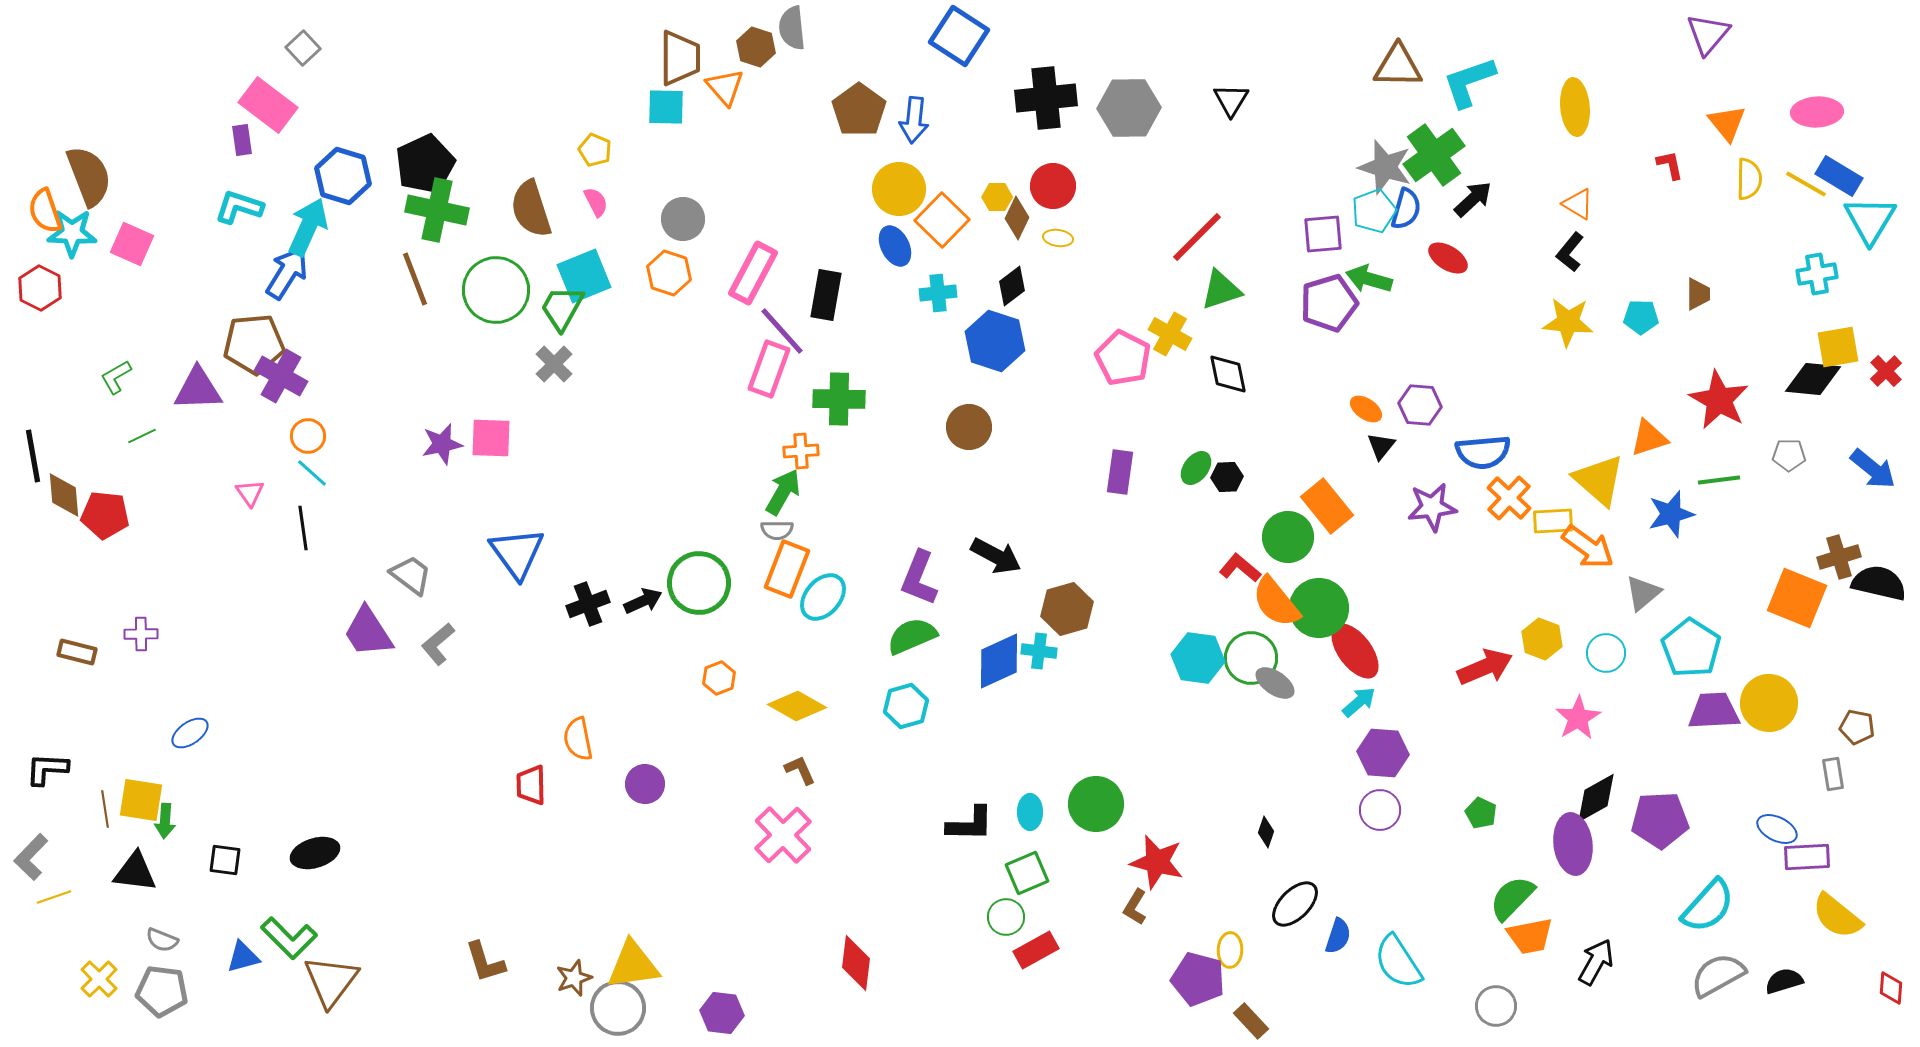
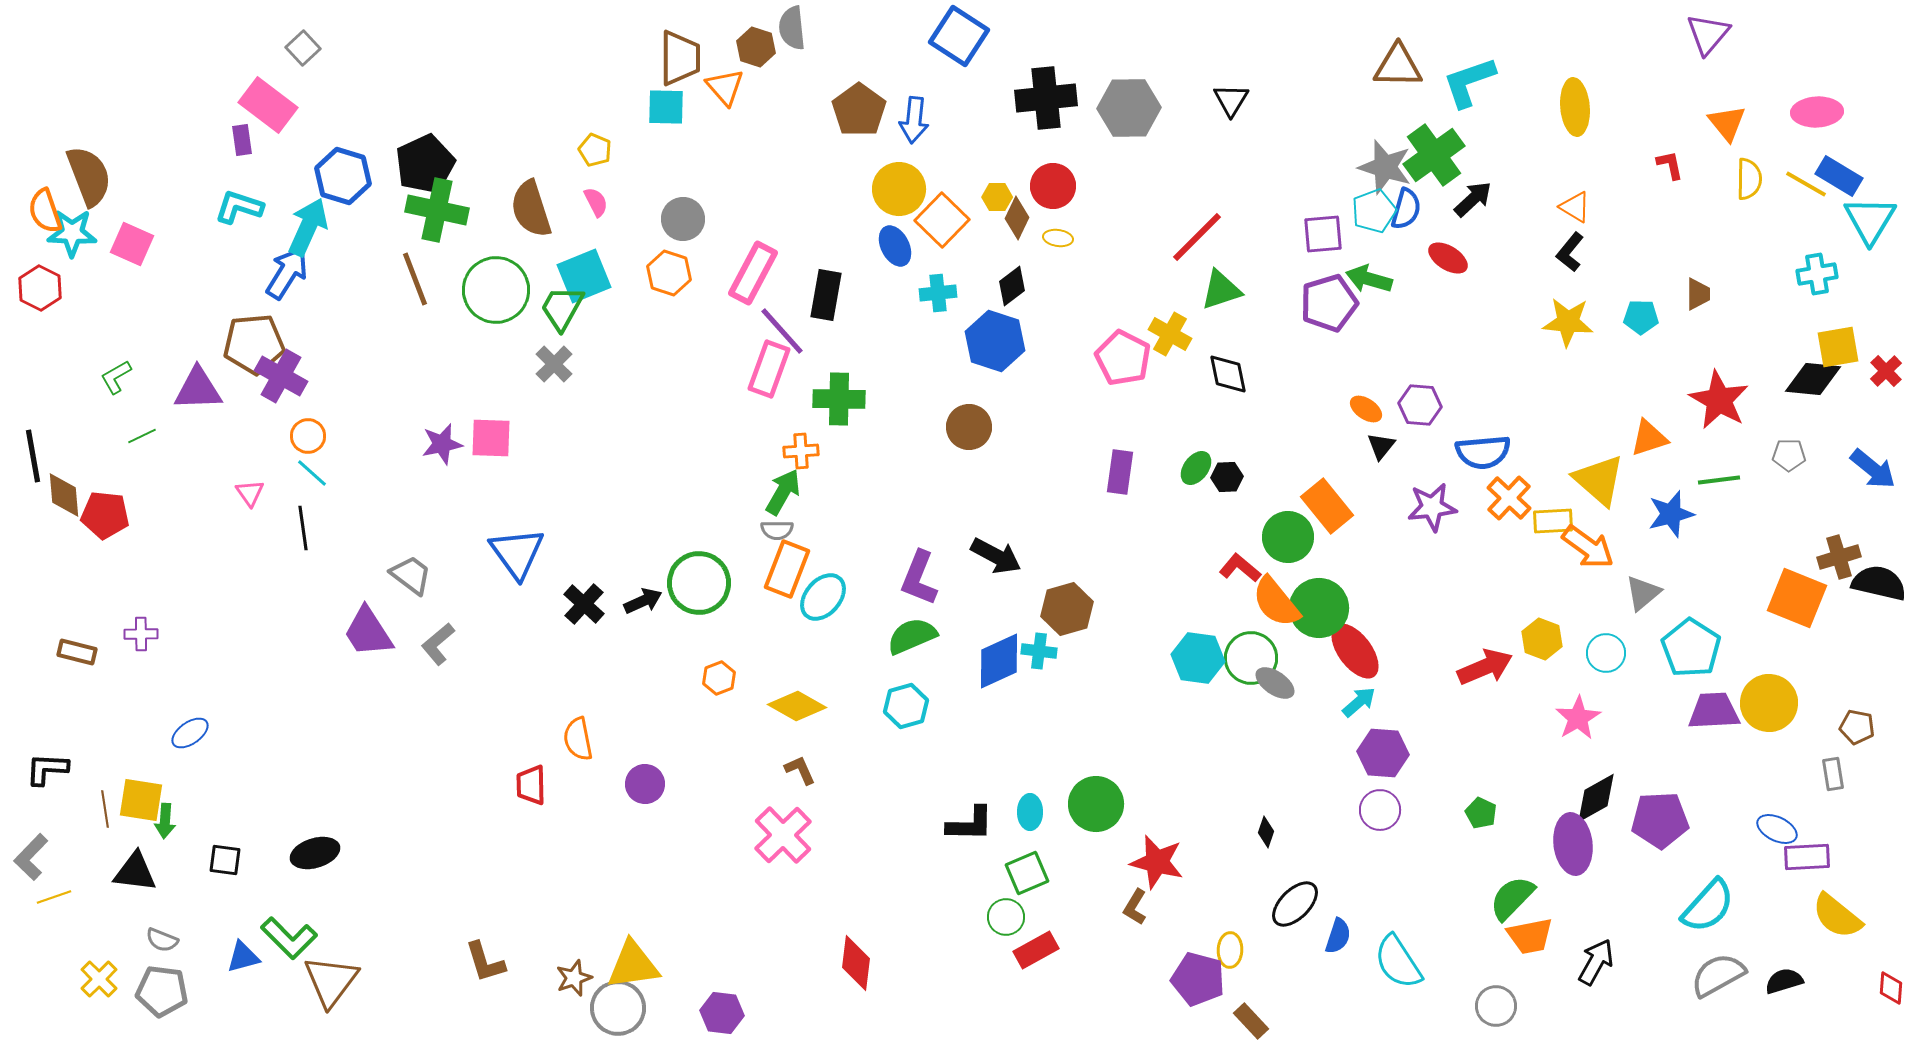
orange triangle at (1578, 204): moved 3 px left, 3 px down
black cross at (588, 604): moved 4 px left; rotated 27 degrees counterclockwise
